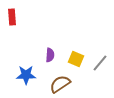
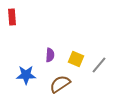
gray line: moved 1 px left, 2 px down
